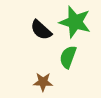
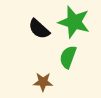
green star: moved 1 px left
black semicircle: moved 2 px left, 1 px up
